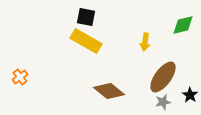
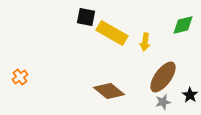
yellow rectangle: moved 26 px right, 8 px up
